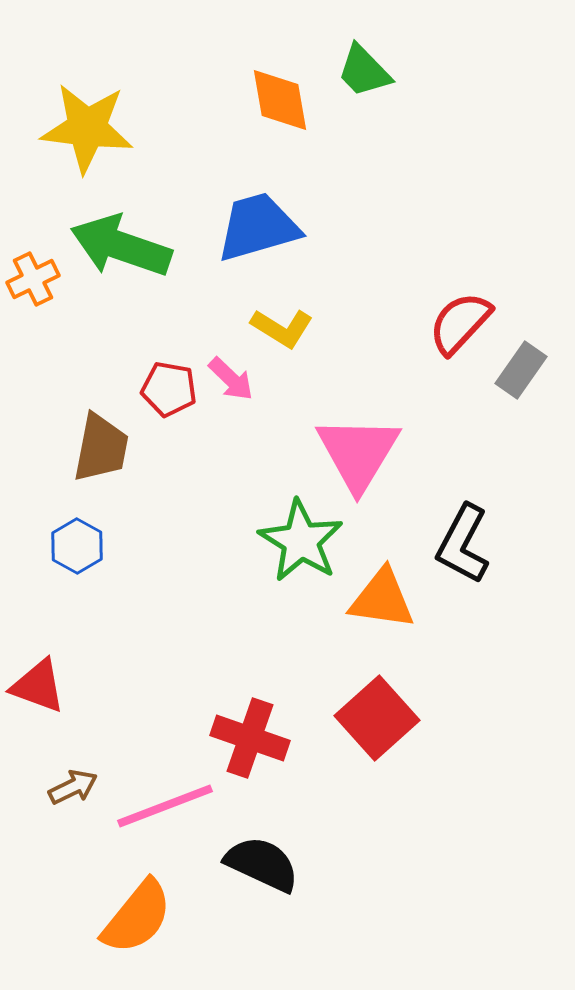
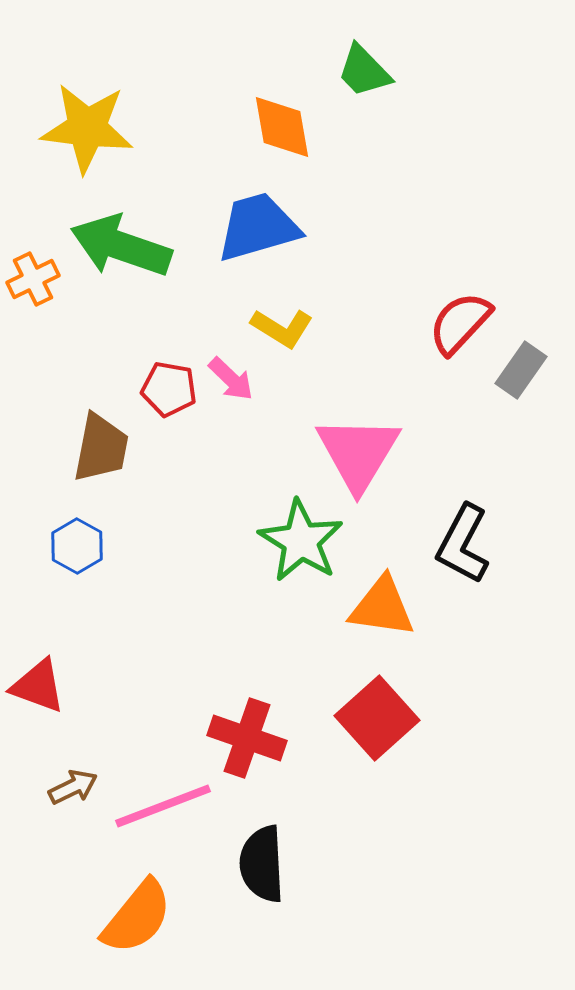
orange diamond: moved 2 px right, 27 px down
orange triangle: moved 8 px down
red cross: moved 3 px left
pink line: moved 2 px left
black semicircle: rotated 118 degrees counterclockwise
